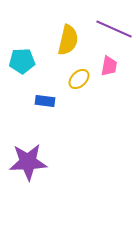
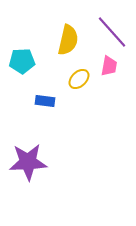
purple line: moved 2 px left, 3 px down; rotated 24 degrees clockwise
